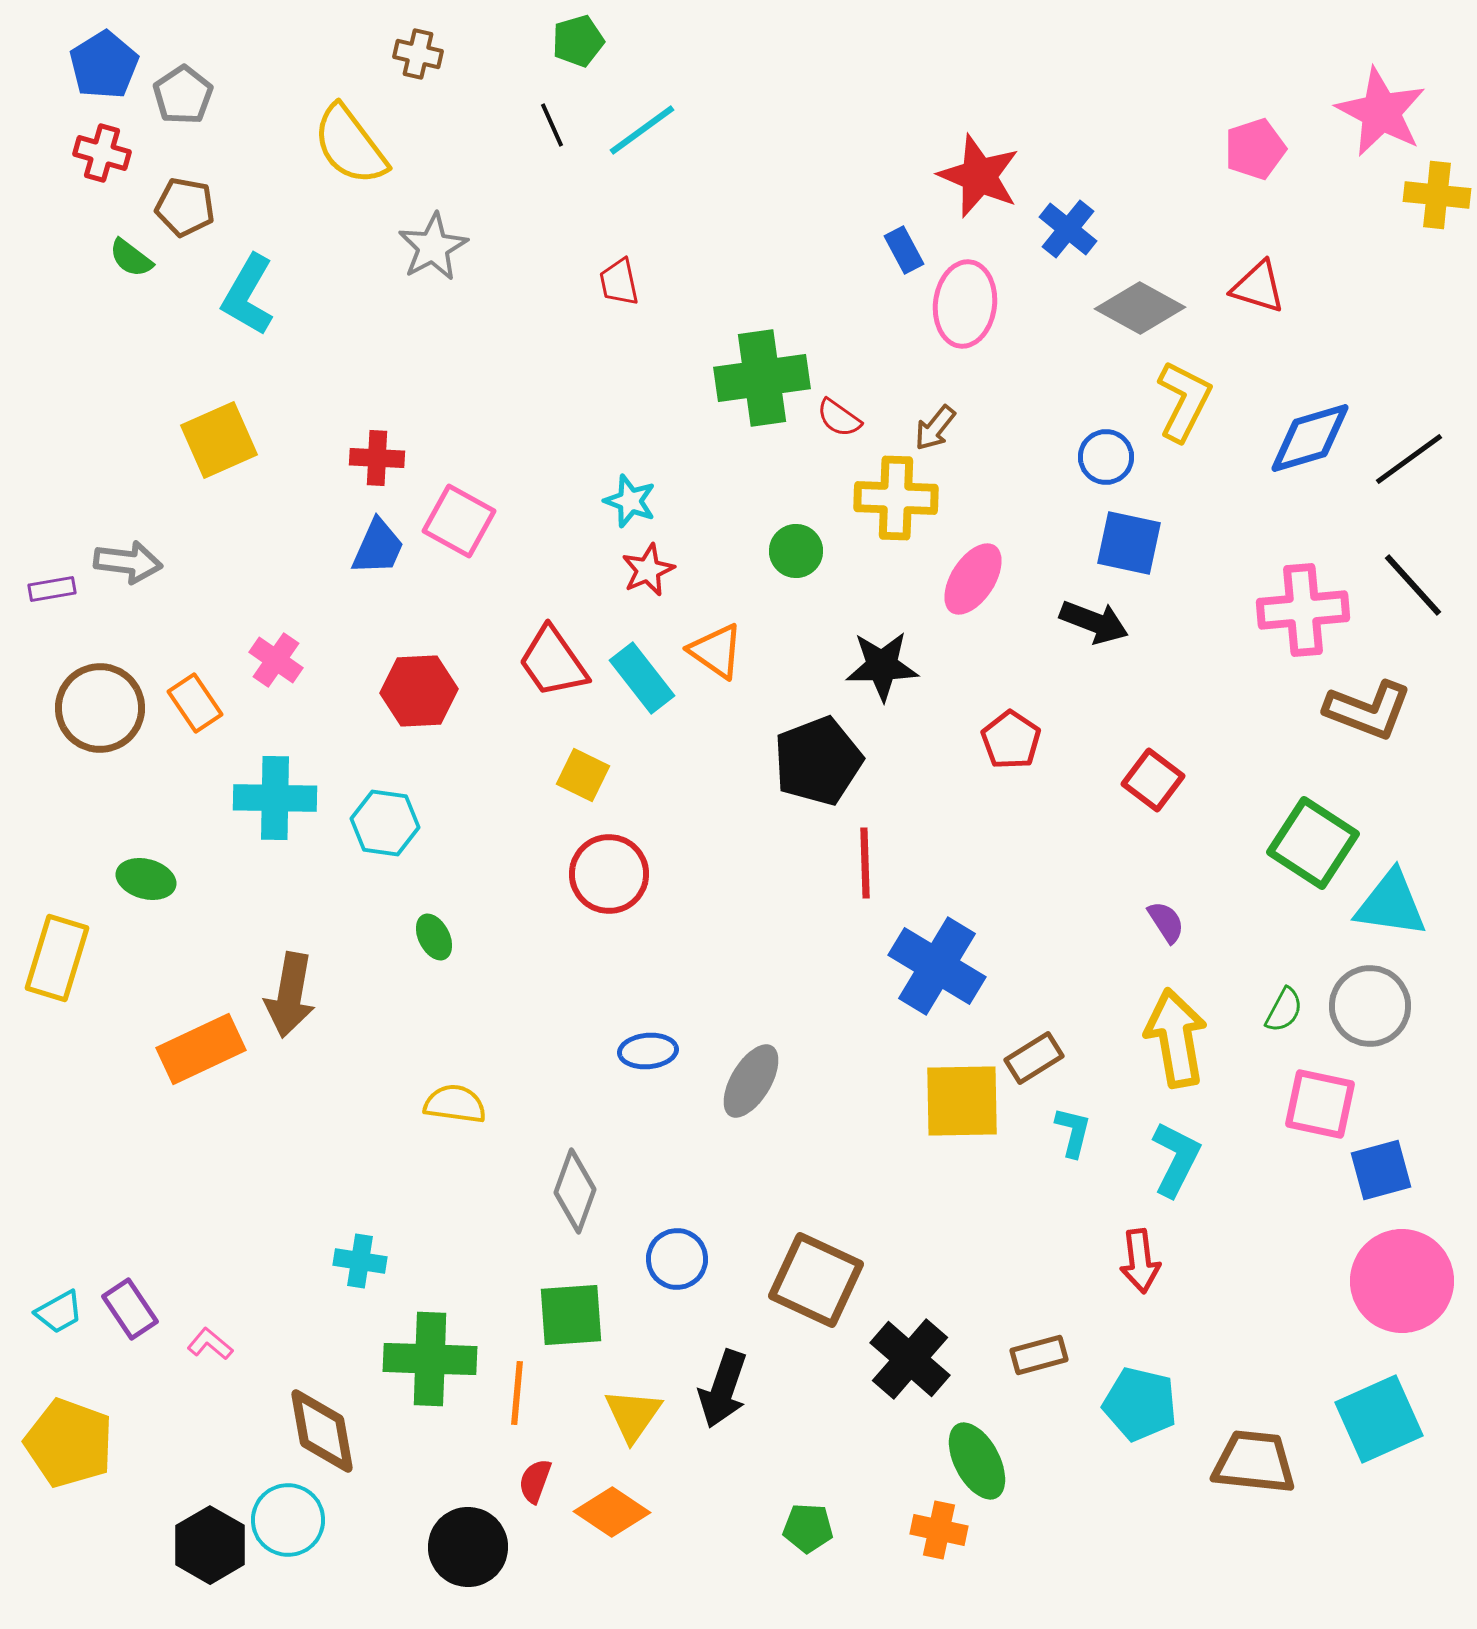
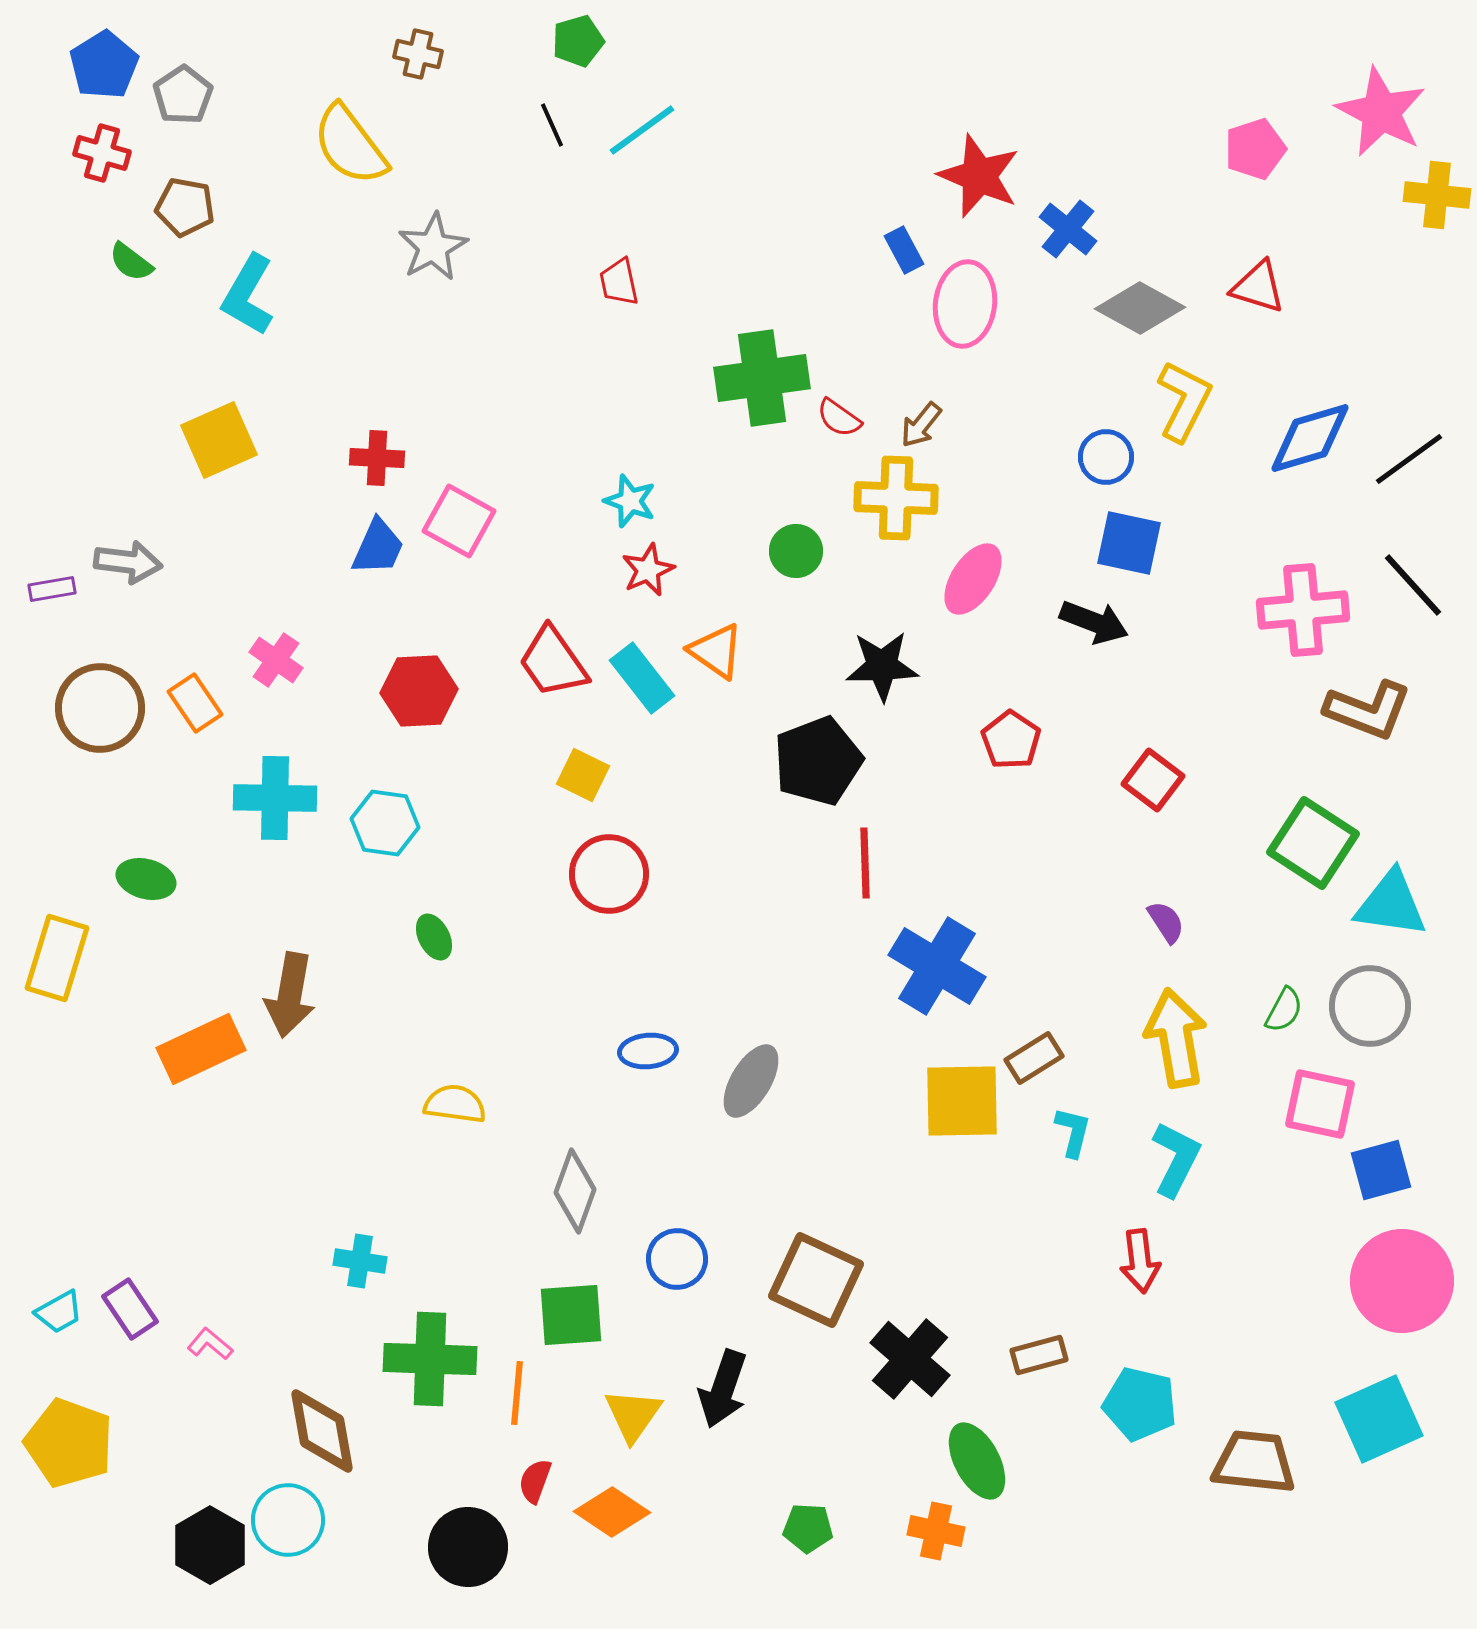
green semicircle at (131, 258): moved 4 px down
brown arrow at (935, 428): moved 14 px left, 3 px up
orange cross at (939, 1530): moved 3 px left, 1 px down
